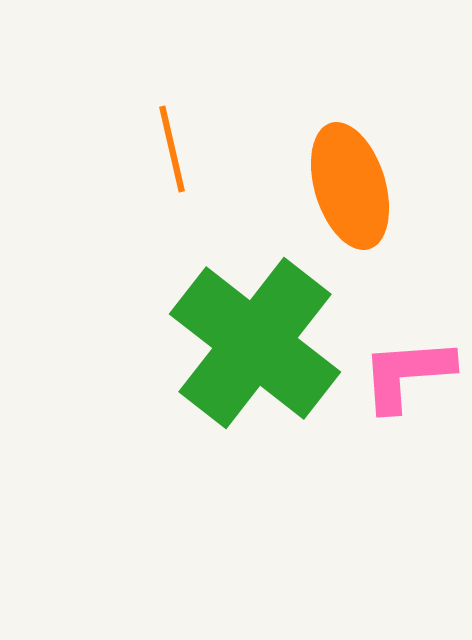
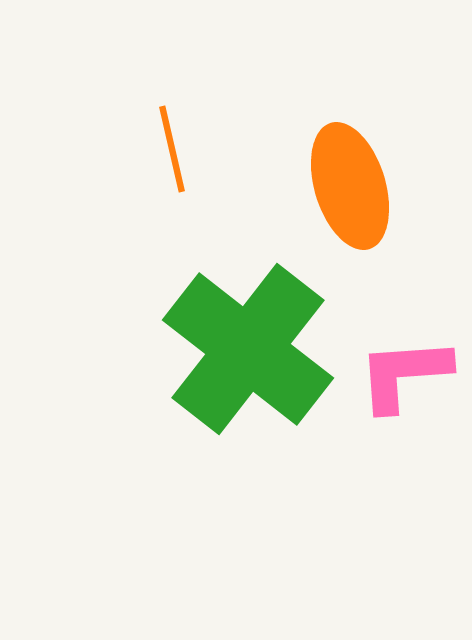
green cross: moved 7 px left, 6 px down
pink L-shape: moved 3 px left
